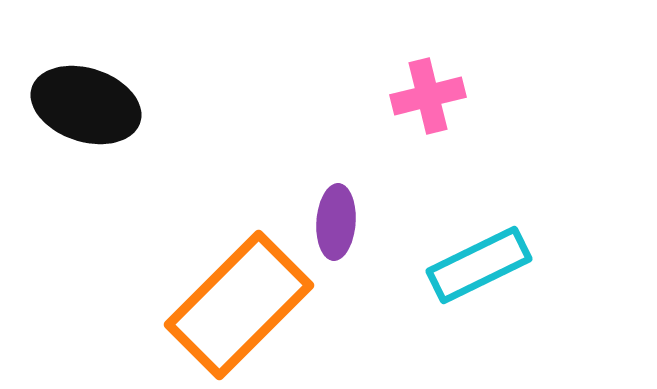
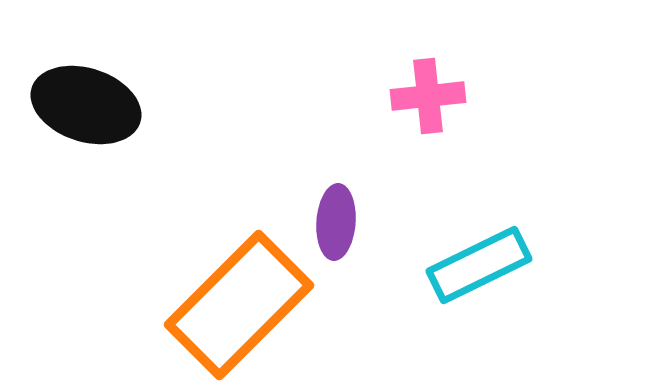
pink cross: rotated 8 degrees clockwise
